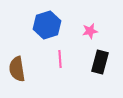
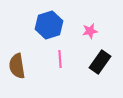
blue hexagon: moved 2 px right
black rectangle: rotated 20 degrees clockwise
brown semicircle: moved 3 px up
